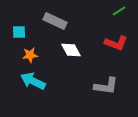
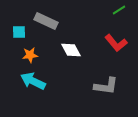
green line: moved 1 px up
gray rectangle: moved 9 px left
red L-shape: rotated 30 degrees clockwise
